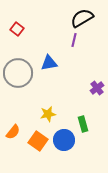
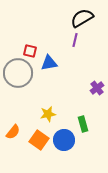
red square: moved 13 px right, 22 px down; rotated 24 degrees counterclockwise
purple line: moved 1 px right
orange square: moved 1 px right, 1 px up
